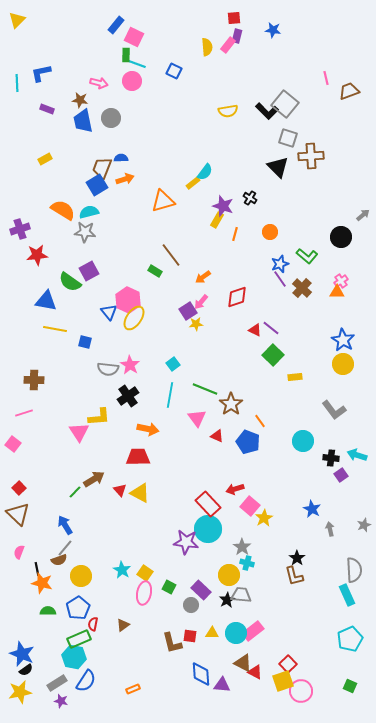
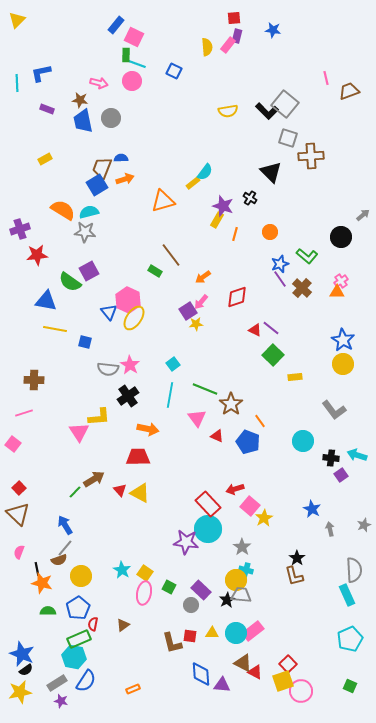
black triangle at (278, 167): moved 7 px left, 5 px down
cyan cross at (247, 563): moved 1 px left, 7 px down
yellow circle at (229, 575): moved 7 px right, 5 px down
